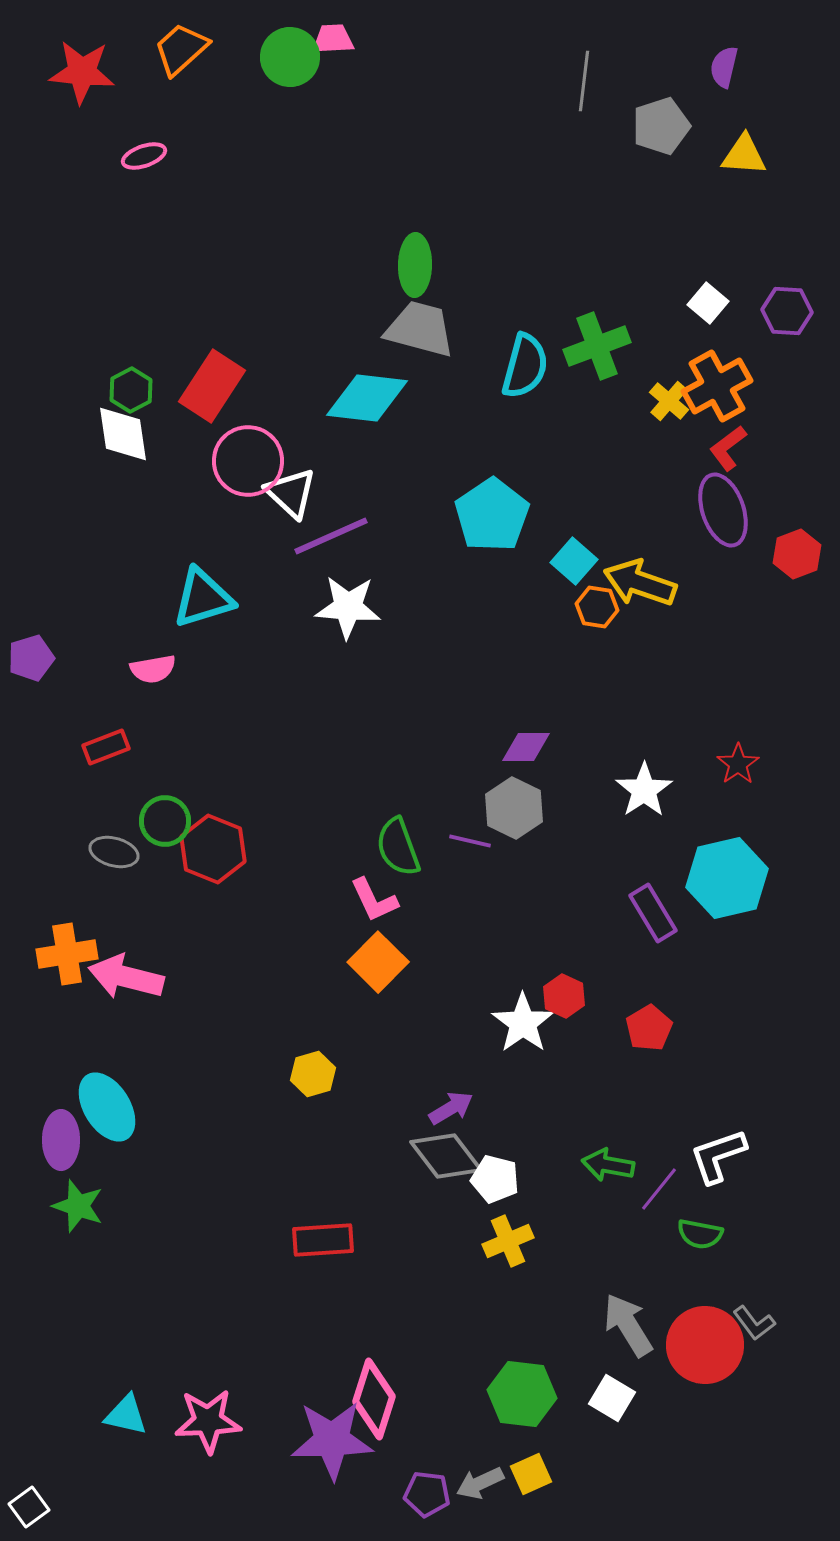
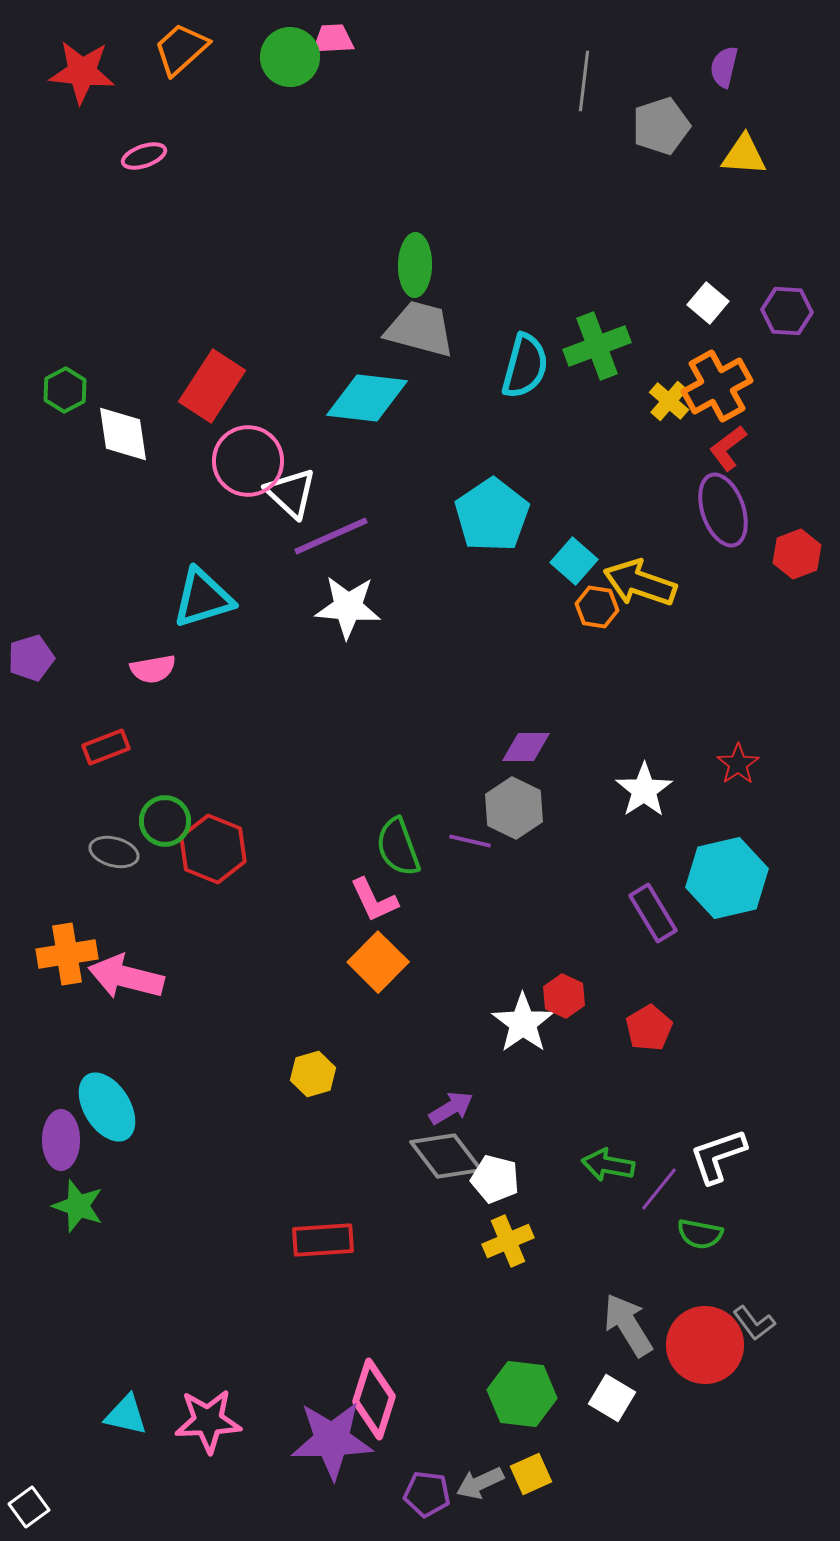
green hexagon at (131, 390): moved 66 px left
